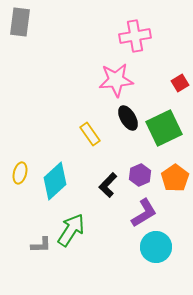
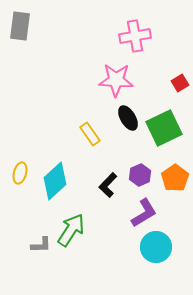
gray rectangle: moved 4 px down
pink star: rotated 8 degrees clockwise
